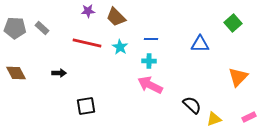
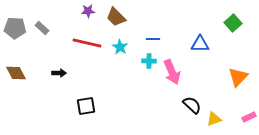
blue line: moved 2 px right
pink arrow: moved 22 px right, 13 px up; rotated 140 degrees counterclockwise
